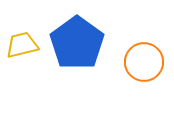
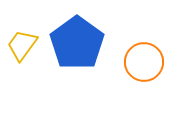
yellow trapezoid: rotated 40 degrees counterclockwise
